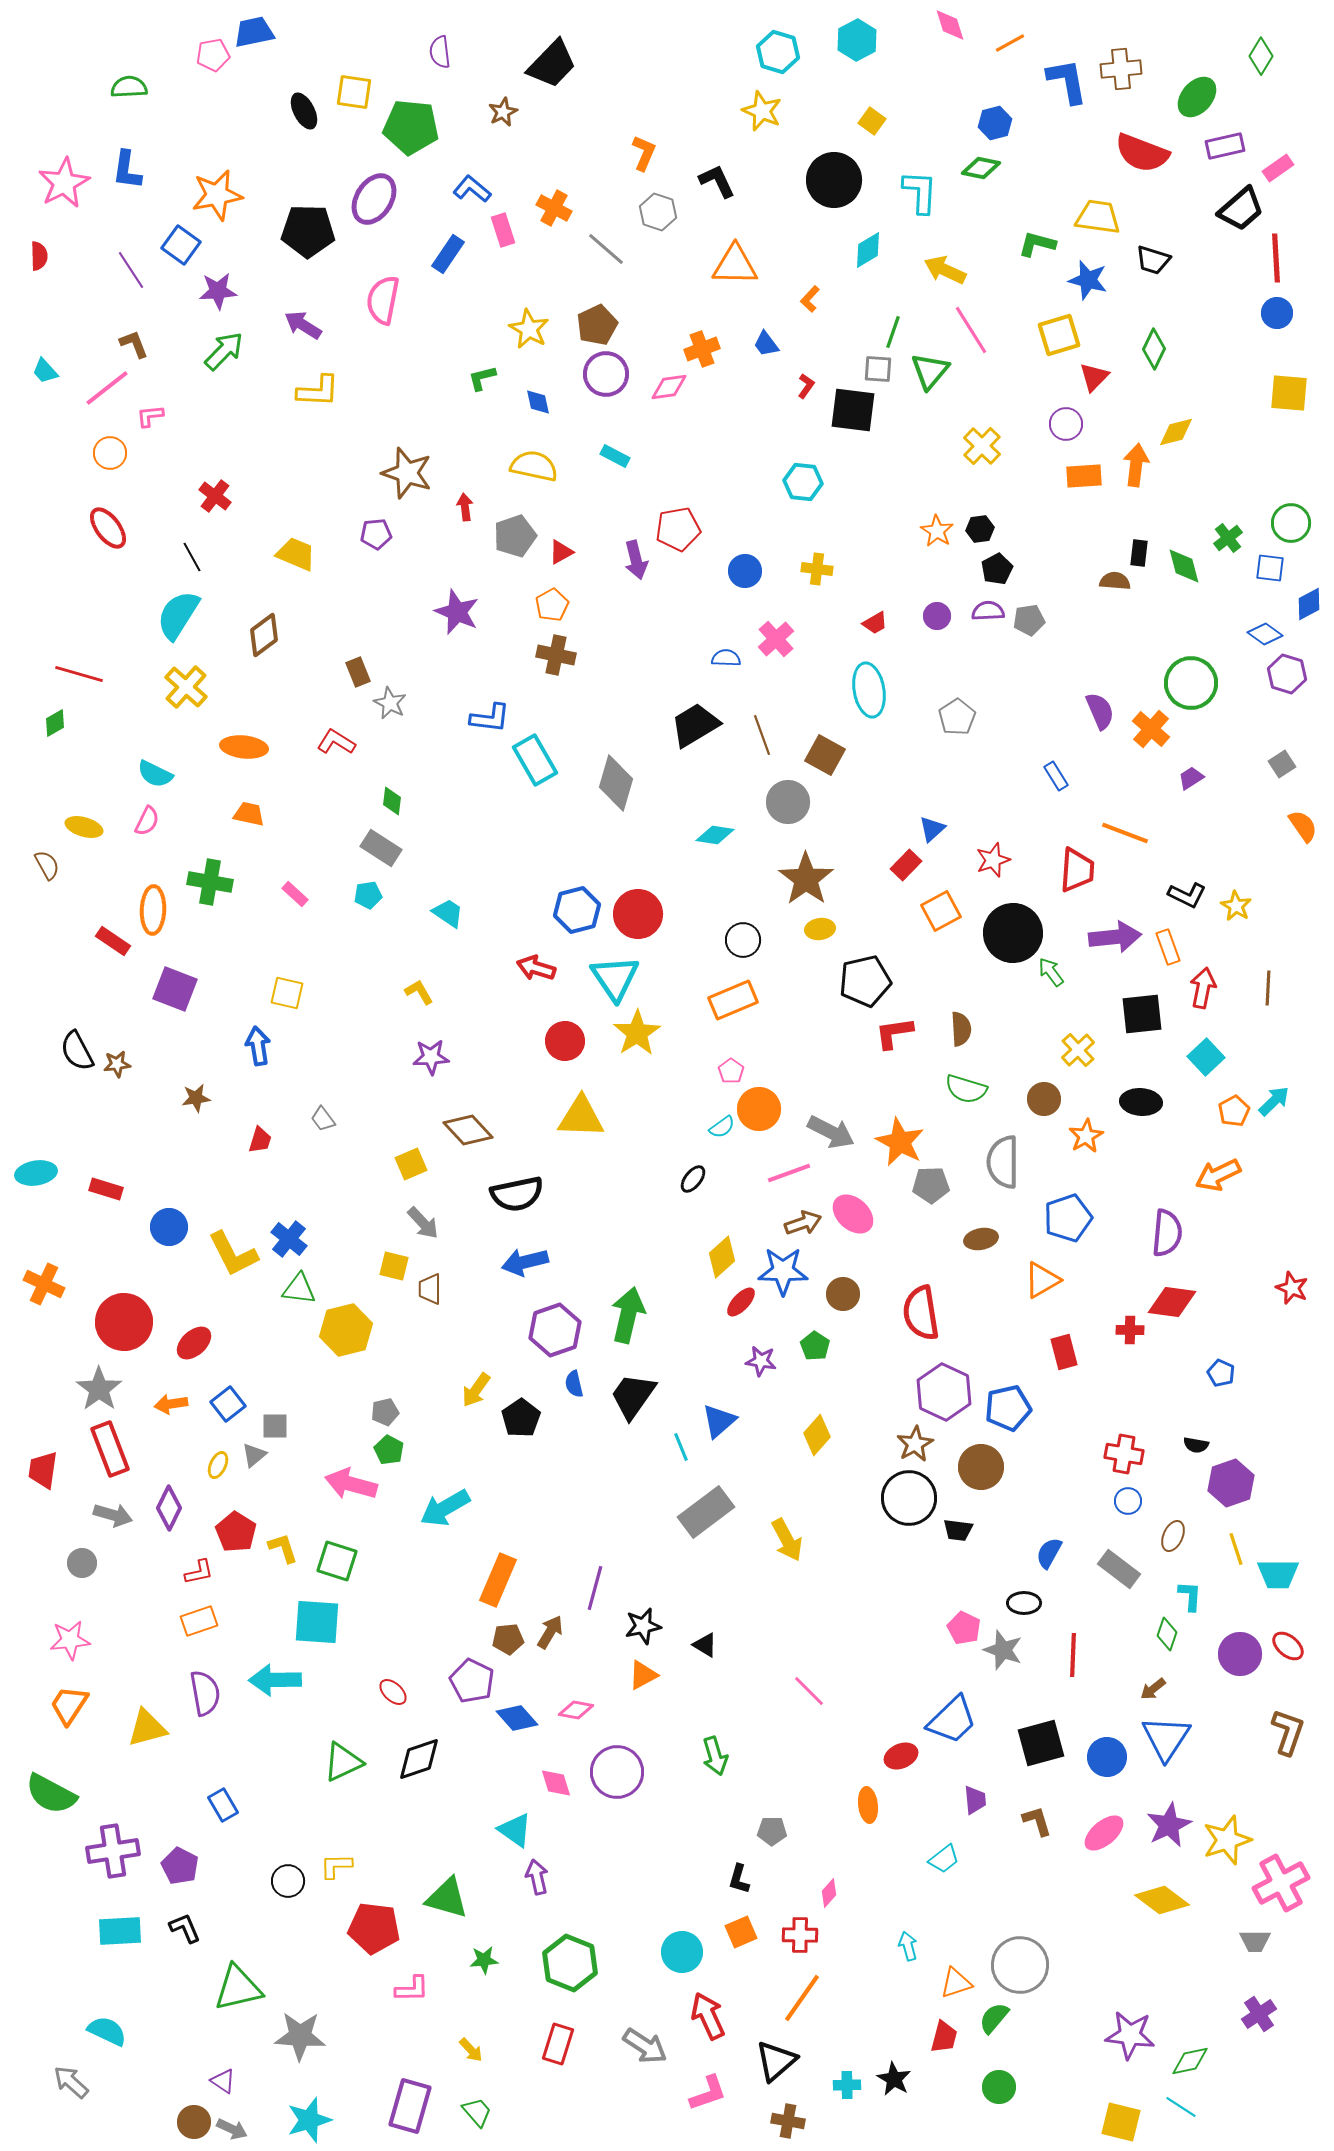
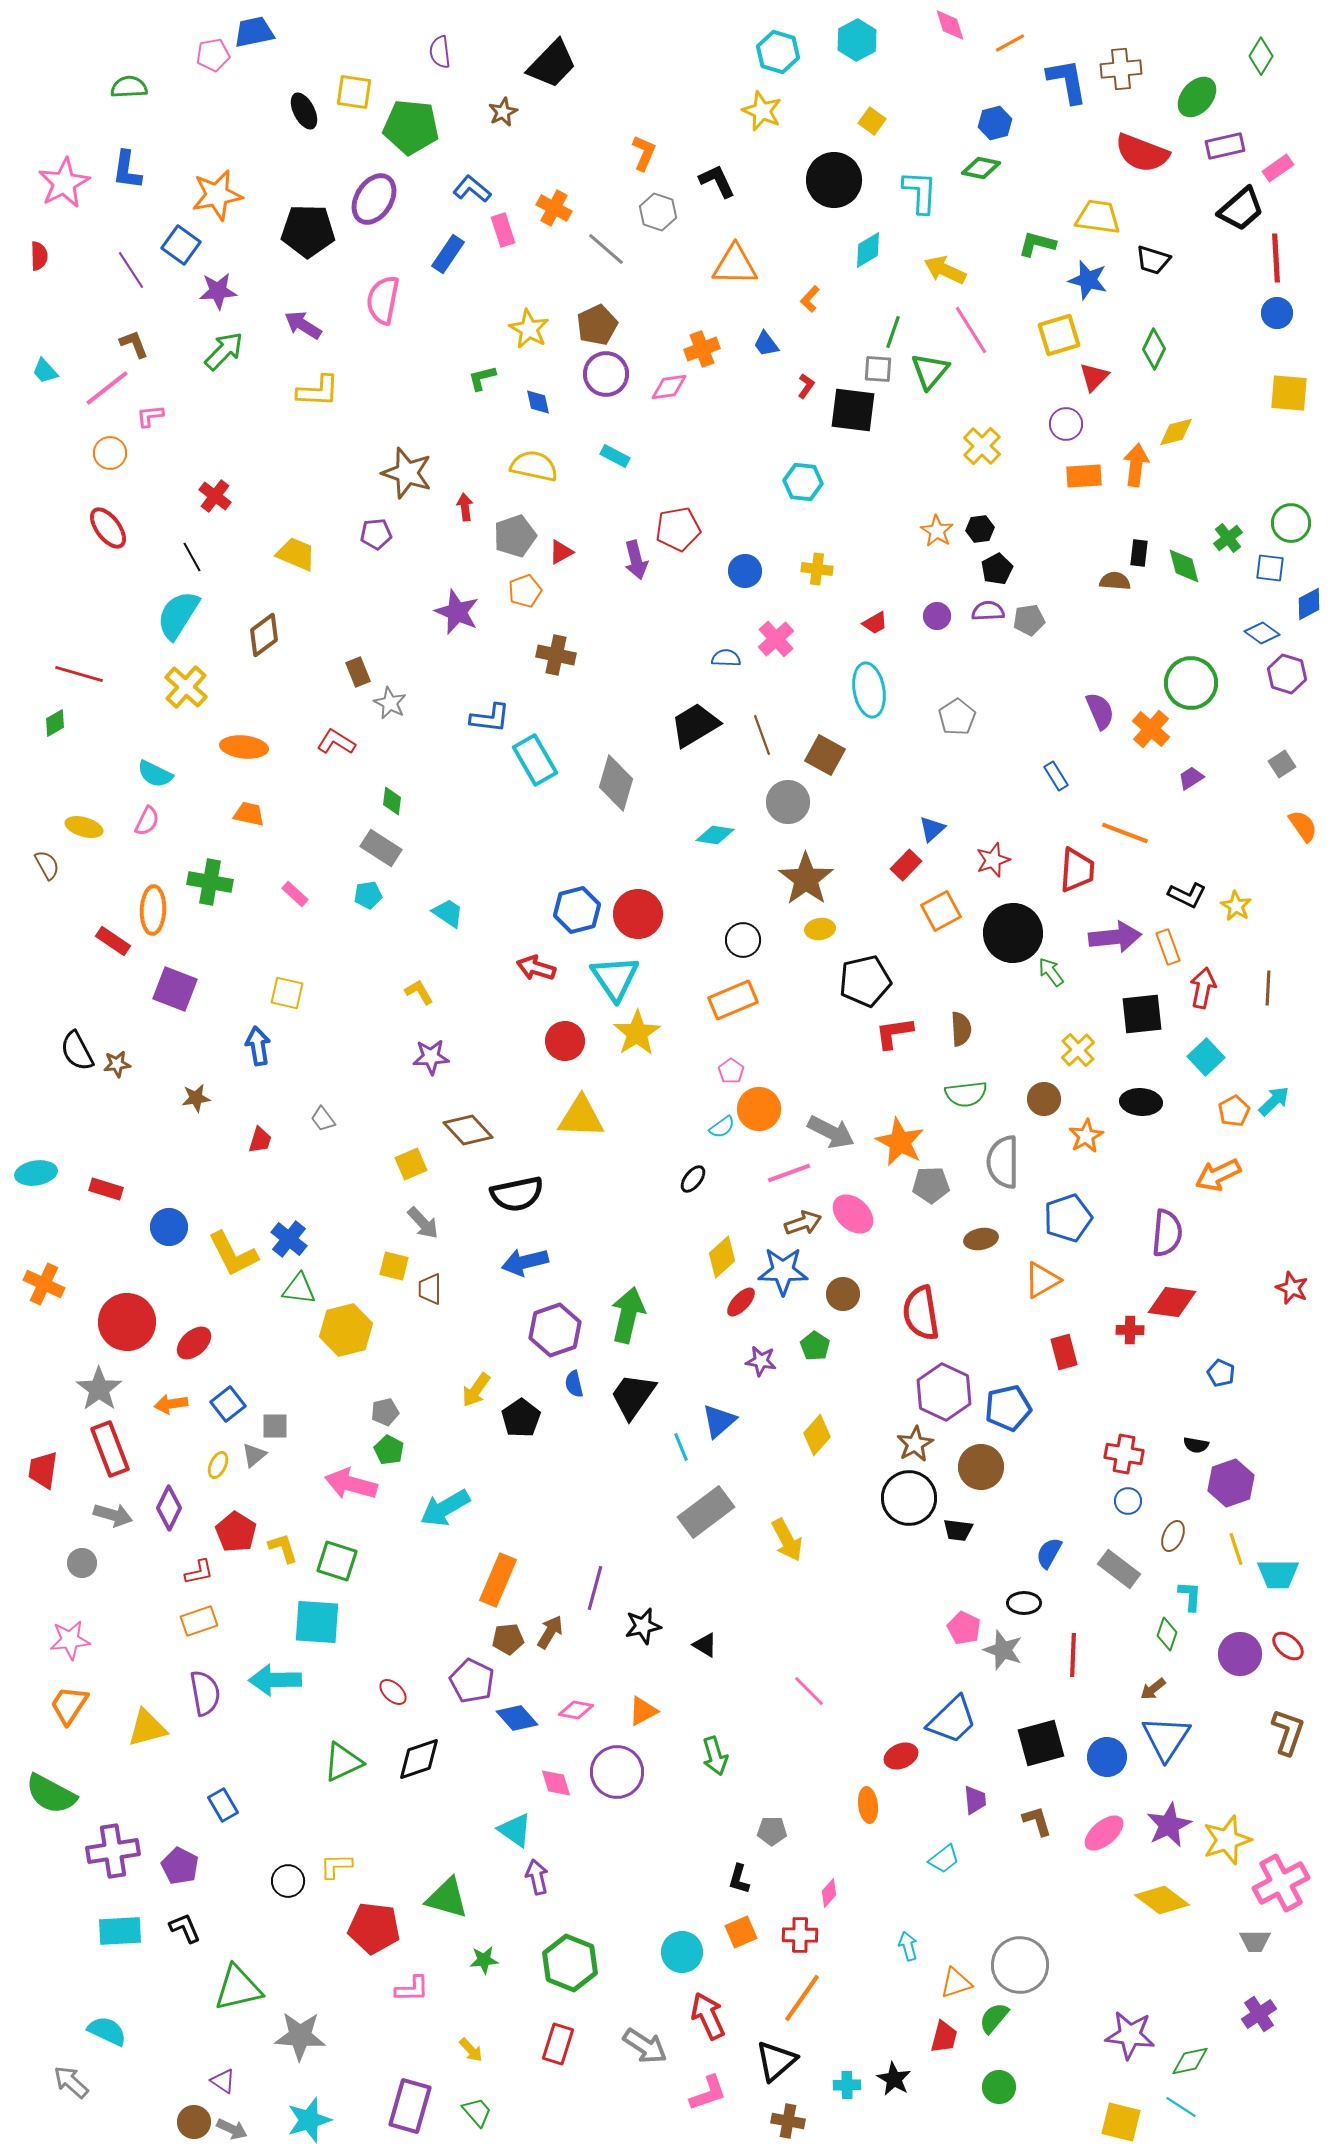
orange pentagon at (552, 605): moved 27 px left, 14 px up; rotated 8 degrees clockwise
blue diamond at (1265, 634): moved 3 px left, 1 px up
green semicircle at (966, 1089): moved 5 px down; rotated 24 degrees counterclockwise
red circle at (124, 1322): moved 3 px right
orange triangle at (643, 1675): moved 36 px down
